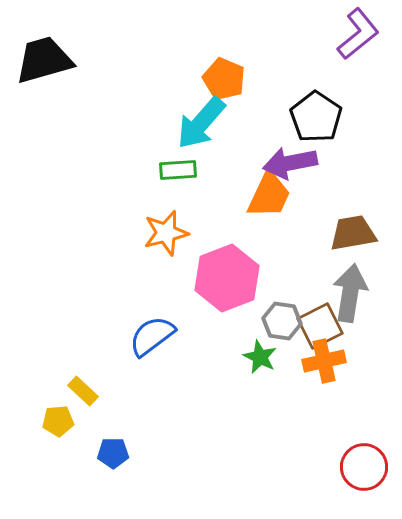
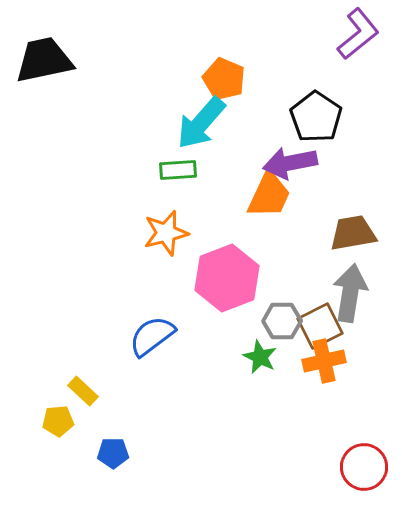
black trapezoid: rotated 4 degrees clockwise
gray hexagon: rotated 9 degrees counterclockwise
